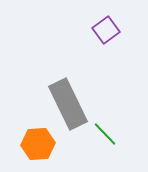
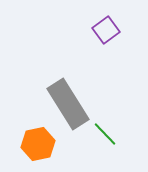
gray rectangle: rotated 6 degrees counterclockwise
orange hexagon: rotated 8 degrees counterclockwise
